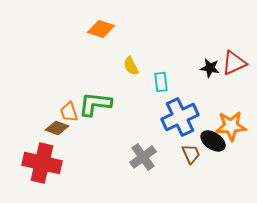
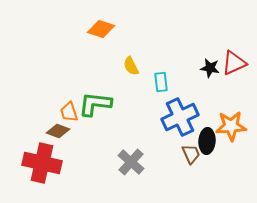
brown diamond: moved 1 px right, 3 px down
black ellipse: moved 6 px left; rotated 60 degrees clockwise
gray cross: moved 12 px left, 5 px down; rotated 12 degrees counterclockwise
